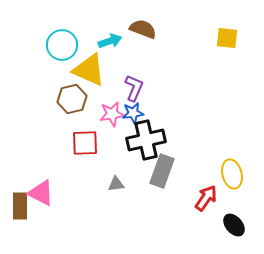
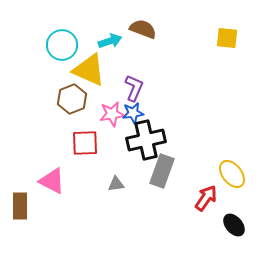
brown hexagon: rotated 8 degrees counterclockwise
yellow ellipse: rotated 24 degrees counterclockwise
pink triangle: moved 11 px right, 12 px up
